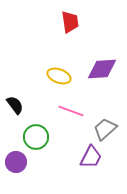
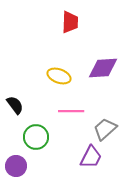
red trapezoid: rotated 10 degrees clockwise
purple diamond: moved 1 px right, 1 px up
pink line: rotated 20 degrees counterclockwise
purple circle: moved 4 px down
